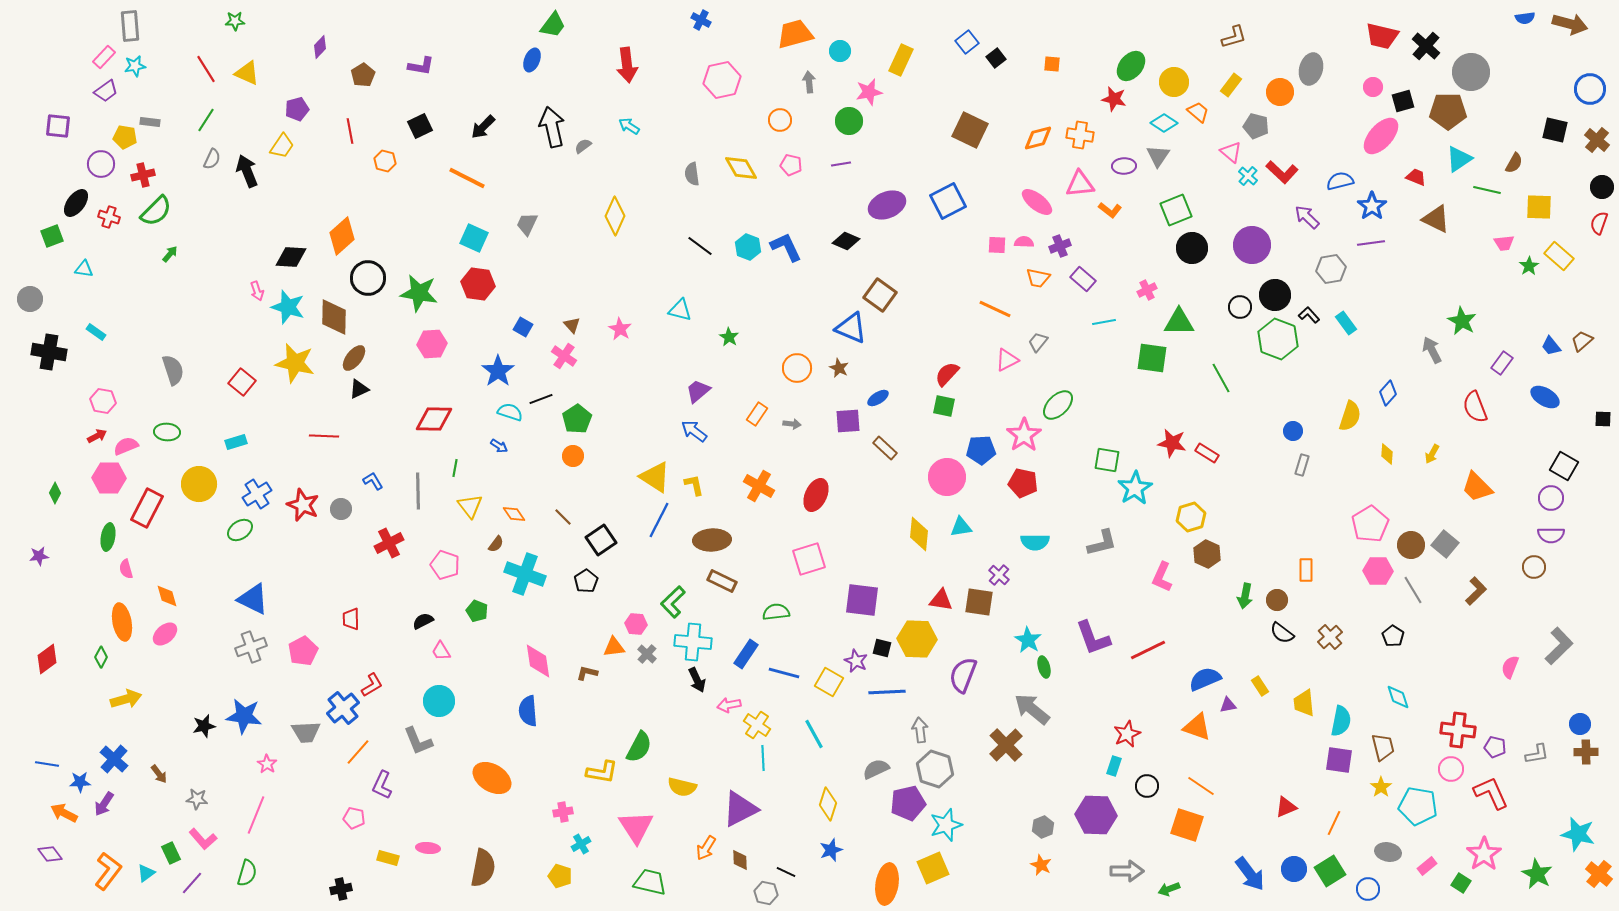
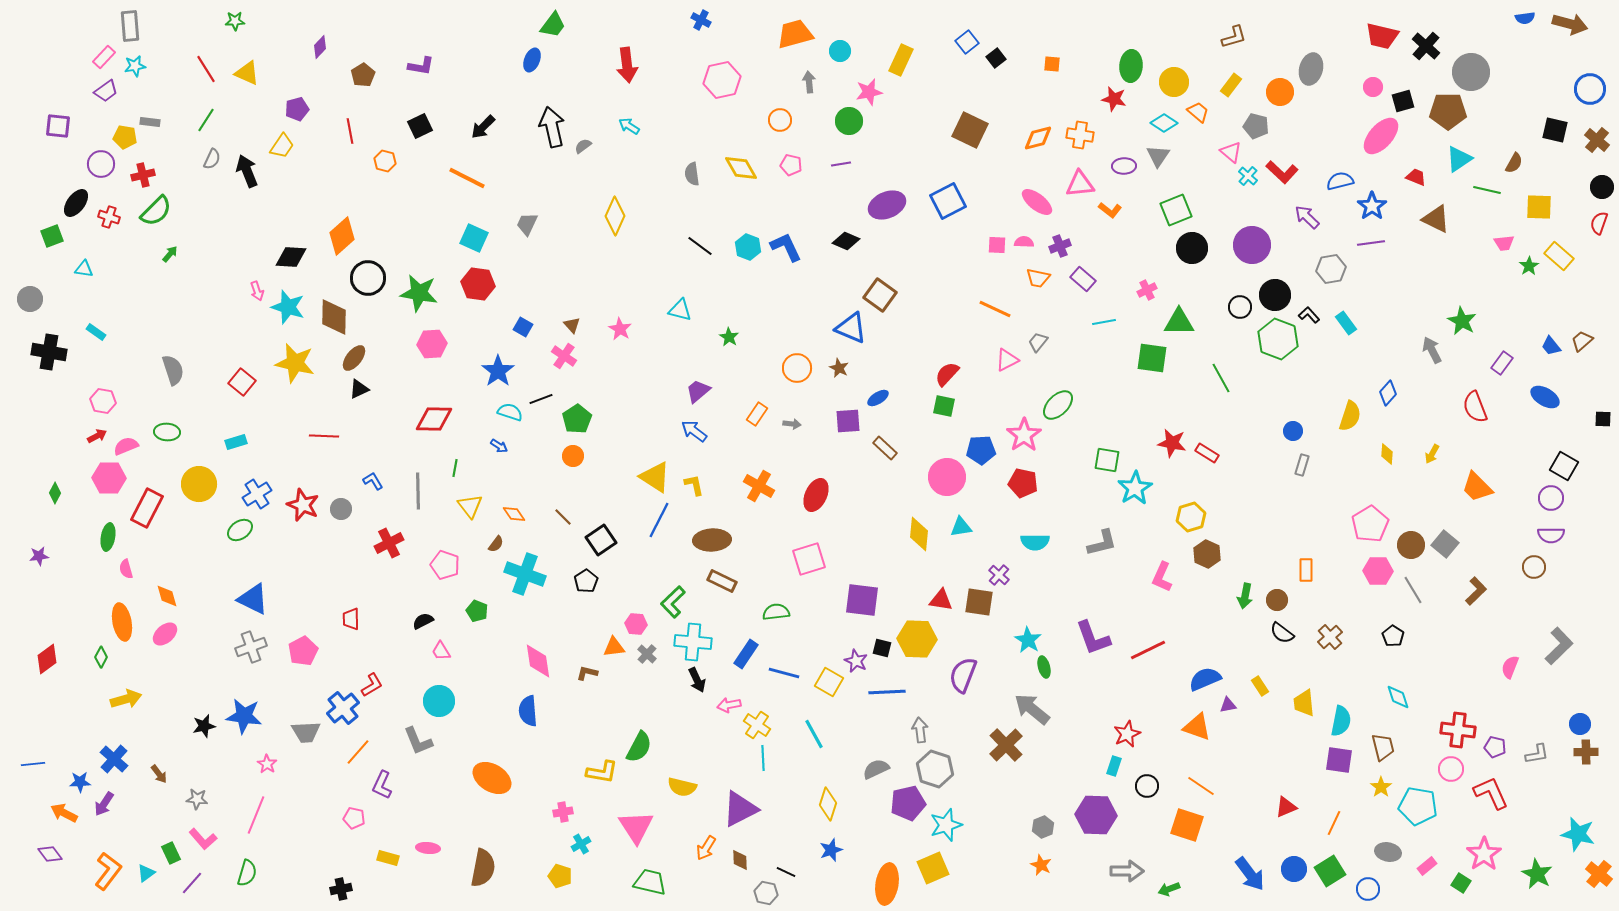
green ellipse at (1131, 66): rotated 36 degrees counterclockwise
blue line at (47, 764): moved 14 px left; rotated 15 degrees counterclockwise
